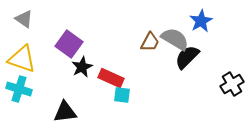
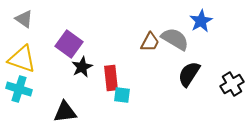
black semicircle: moved 2 px right, 17 px down; rotated 12 degrees counterclockwise
red rectangle: rotated 60 degrees clockwise
